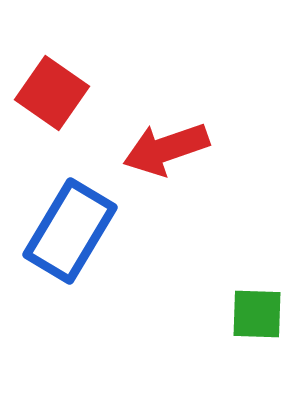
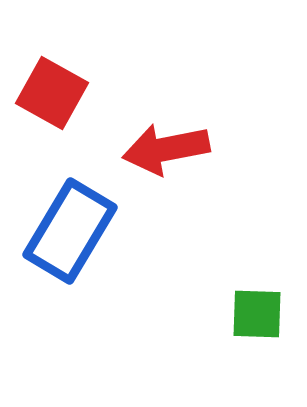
red square: rotated 6 degrees counterclockwise
red arrow: rotated 8 degrees clockwise
